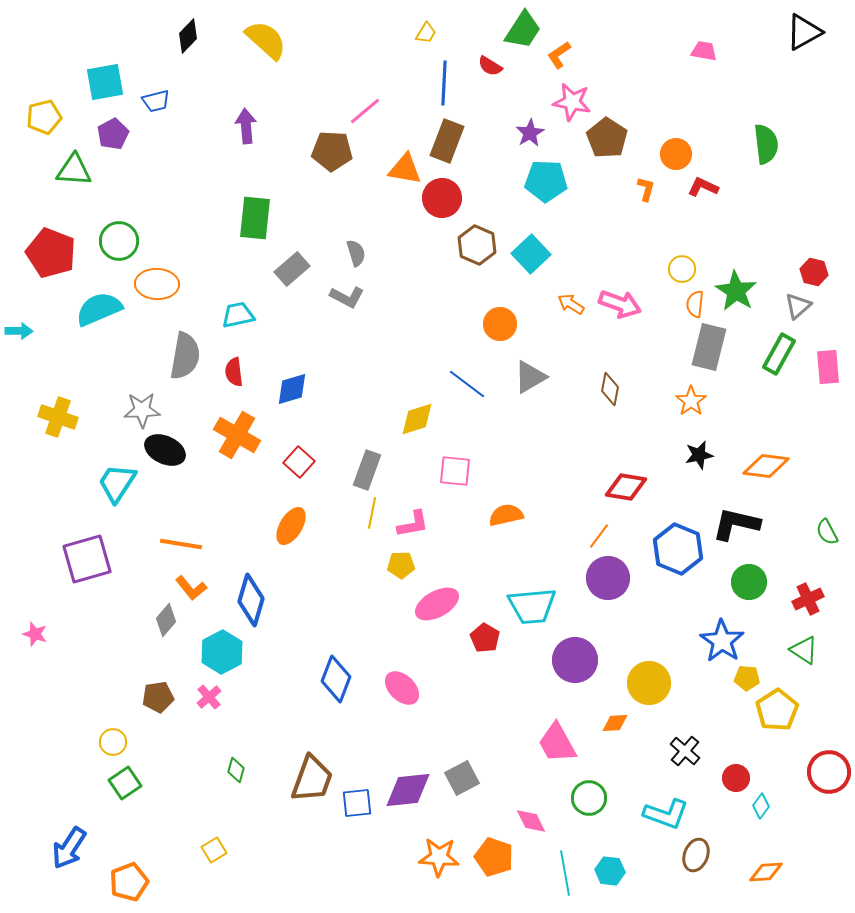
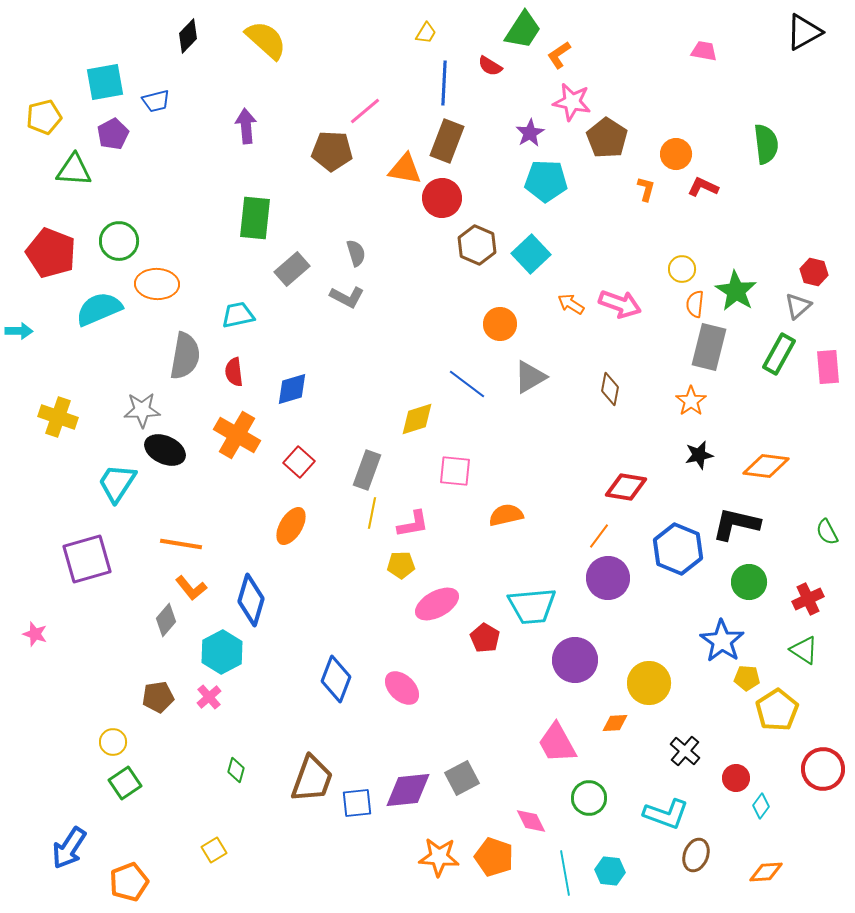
red circle at (829, 772): moved 6 px left, 3 px up
